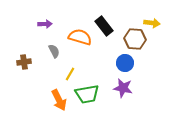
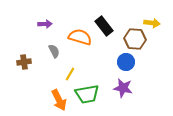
blue circle: moved 1 px right, 1 px up
